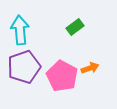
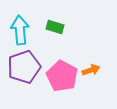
green rectangle: moved 20 px left; rotated 54 degrees clockwise
orange arrow: moved 1 px right, 2 px down
